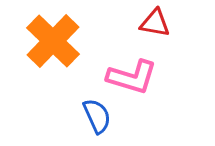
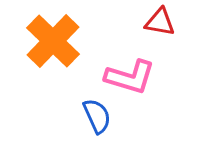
red triangle: moved 5 px right, 1 px up
pink L-shape: moved 2 px left
